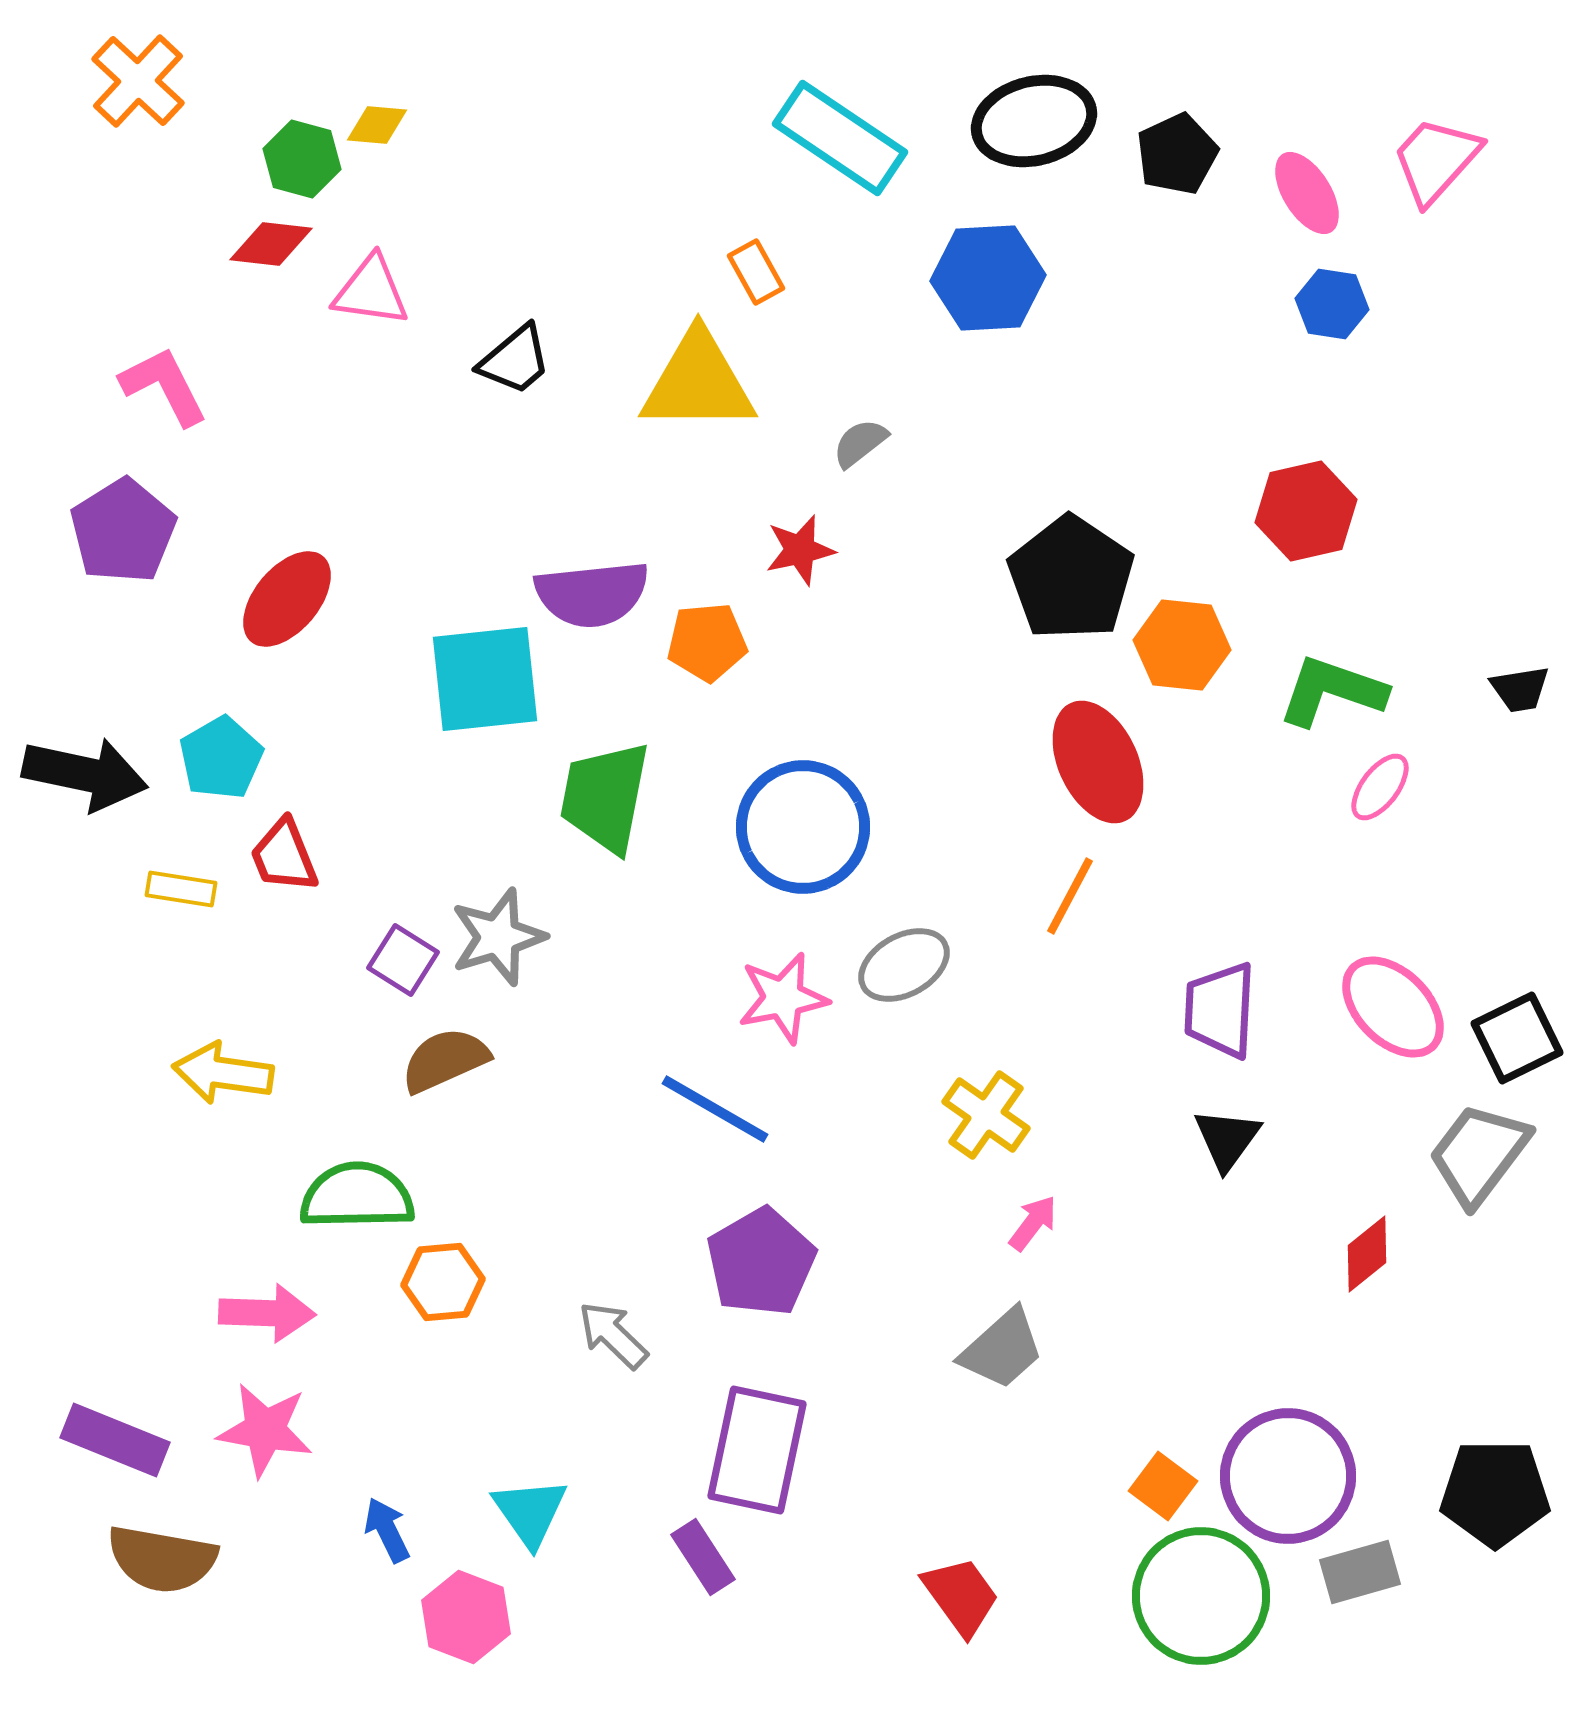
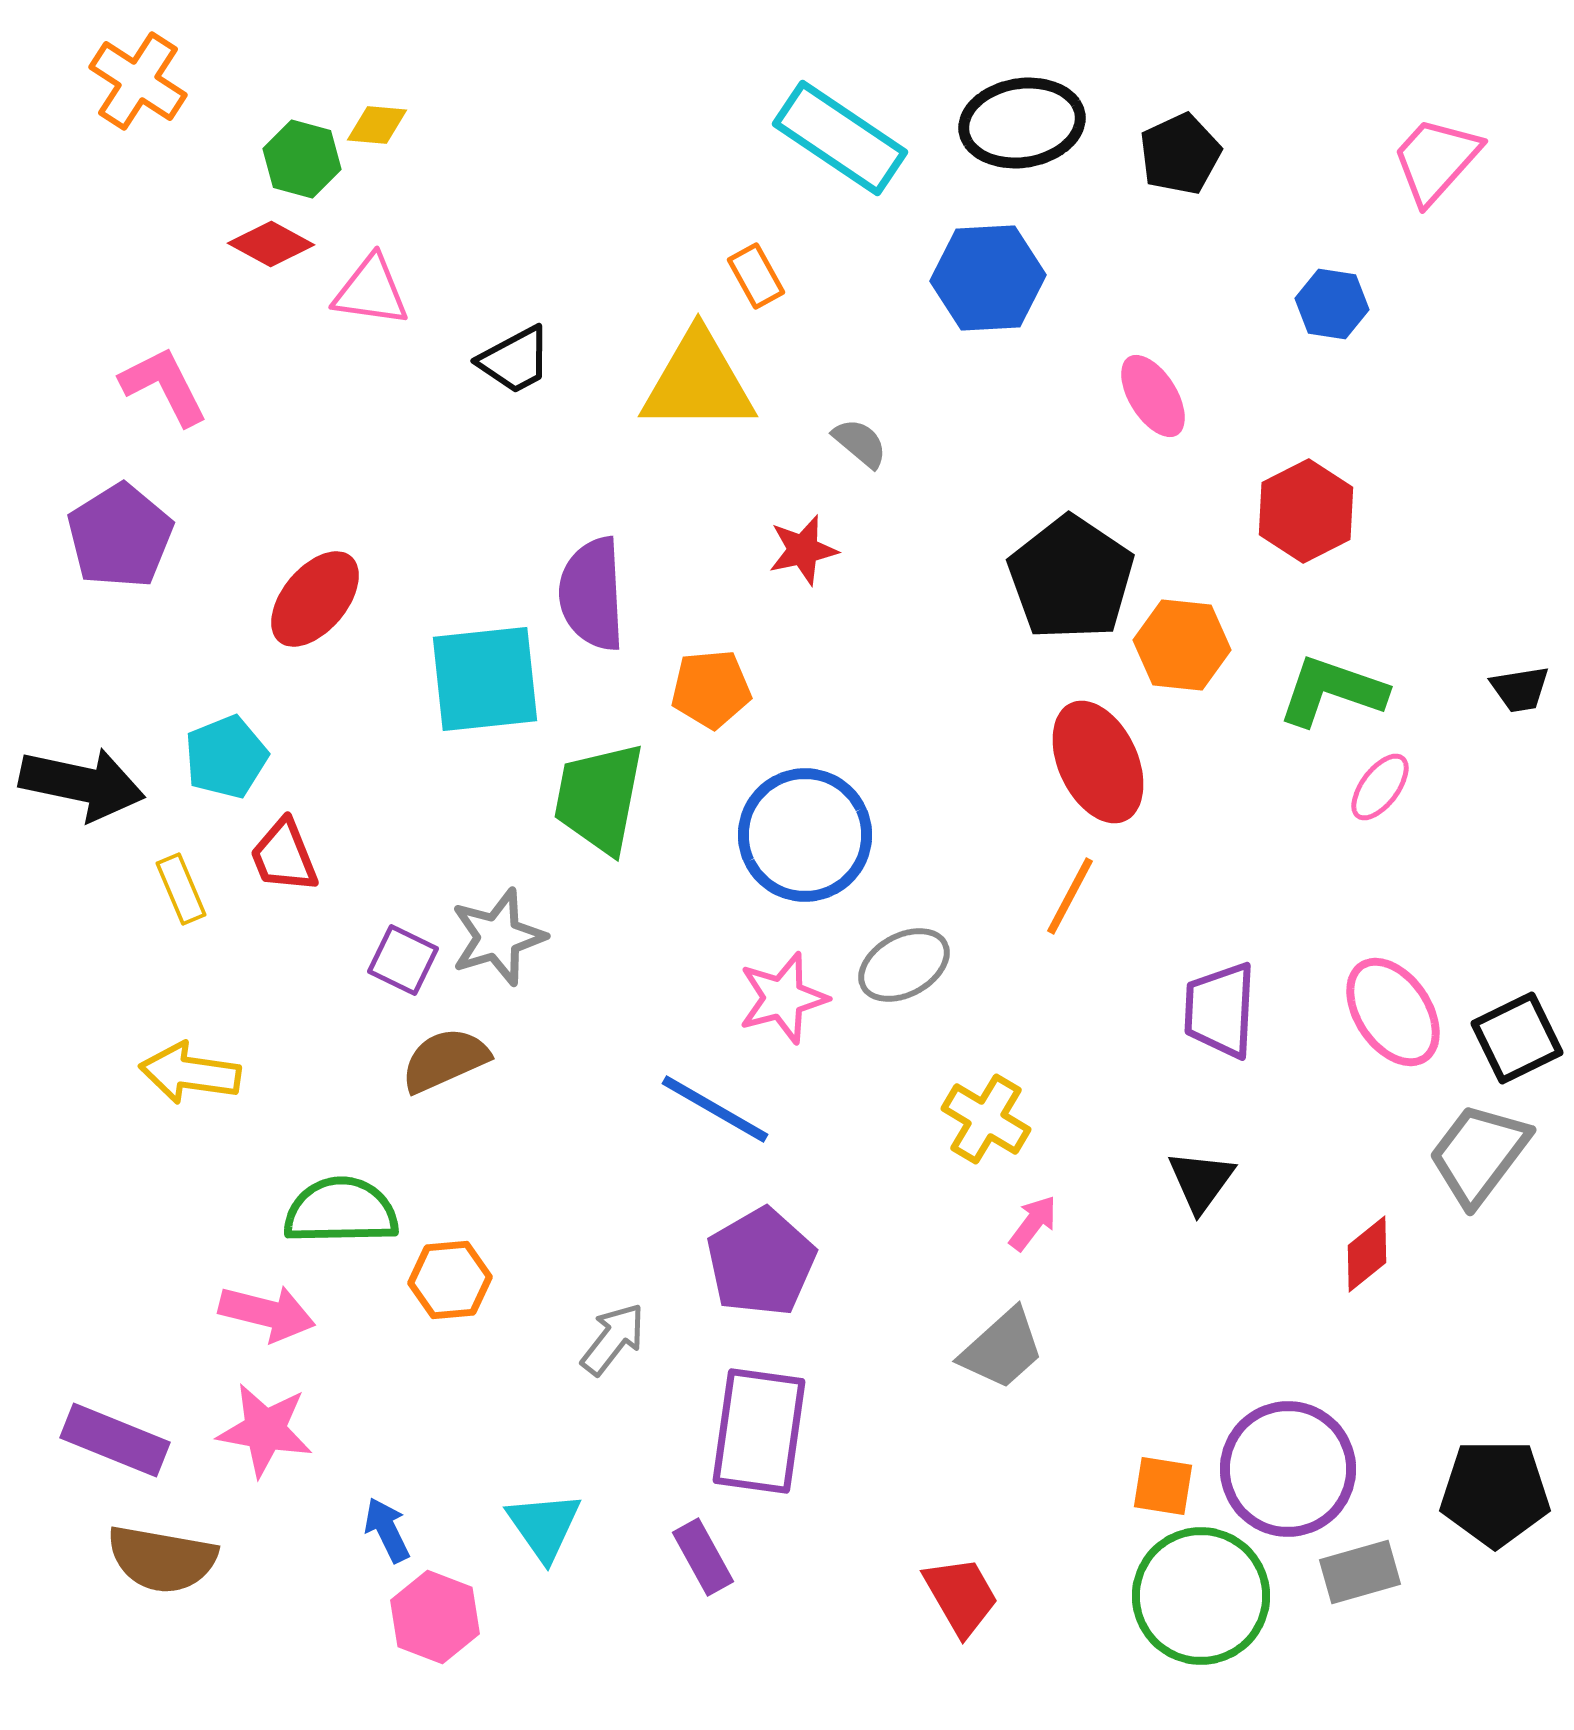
orange cross at (138, 81): rotated 10 degrees counterclockwise
black ellipse at (1034, 121): moved 12 px left, 2 px down; rotated 5 degrees clockwise
black pentagon at (1177, 154): moved 3 px right
pink ellipse at (1307, 193): moved 154 px left, 203 px down
red diamond at (271, 244): rotated 22 degrees clockwise
orange rectangle at (756, 272): moved 4 px down
black trapezoid at (515, 360): rotated 12 degrees clockwise
gray semicircle at (860, 443): rotated 78 degrees clockwise
red hexagon at (1306, 511): rotated 14 degrees counterclockwise
purple pentagon at (123, 531): moved 3 px left, 5 px down
red star at (800, 550): moved 3 px right
purple semicircle at (592, 594): rotated 93 degrees clockwise
red ellipse at (287, 599): moved 28 px right
orange pentagon at (707, 642): moved 4 px right, 47 px down
cyan pentagon at (221, 758): moved 5 px right, 1 px up; rotated 8 degrees clockwise
black arrow at (85, 774): moved 3 px left, 10 px down
green trapezoid at (605, 797): moved 6 px left, 1 px down
blue circle at (803, 827): moved 2 px right, 8 px down
yellow rectangle at (181, 889): rotated 58 degrees clockwise
purple square at (403, 960): rotated 6 degrees counterclockwise
pink star at (783, 998): rotated 4 degrees counterclockwise
pink ellipse at (1393, 1007): moved 5 px down; rotated 11 degrees clockwise
yellow arrow at (223, 1073): moved 33 px left
yellow cross at (986, 1115): moved 4 px down; rotated 4 degrees counterclockwise
black triangle at (1227, 1139): moved 26 px left, 42 px down
green semicircle at (357, 1196): moved 16 px left, 15 px down
orange hexagon at (443, 1282): moved 7 px right, 2 px up
pink arrow at (267, 1313): rotated 12 degrees clockwise
gray arrow at (613, 1335): moved 4 px down; rotated 84 degrees clockwise
purple rectangle at (757, 1450): moved 2 px right, 19 px up; rotated 4 degrees counterclockwise
purple circle at (1288, 1476): moved 7 px up
orange square at (1163, 1486): rotated 28 degrees counterclockwise
cyan triangle at (530, 1512): moved 14 px right, 14 px down
purple rectangle at (703, 1557): rotated 4 degrees clockwise
red trapezoid at (961, 1596): rotated 6 degrees clockwise
pink hexagon at (466, 1617): moved 31 px left
